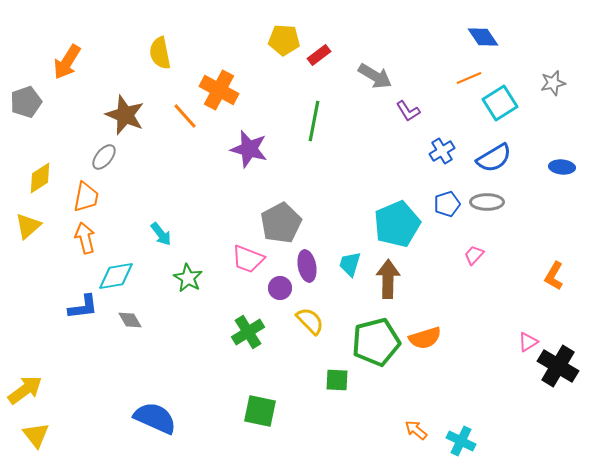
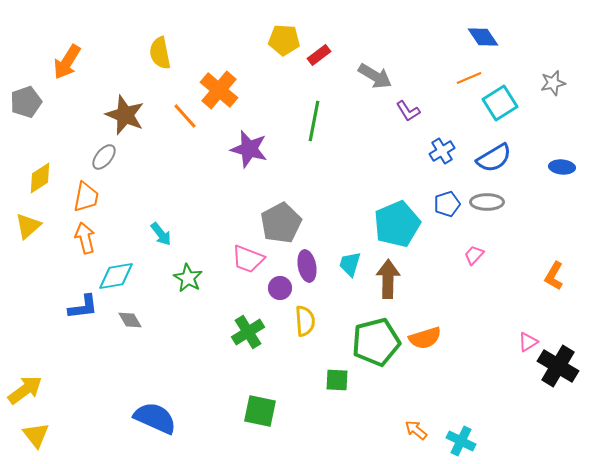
orange cross at (219, 90): rotated 12 degrees clockwise
yellow semicircle at (310, 321): moved 5 px left; rotated 40 degrees clockwise
